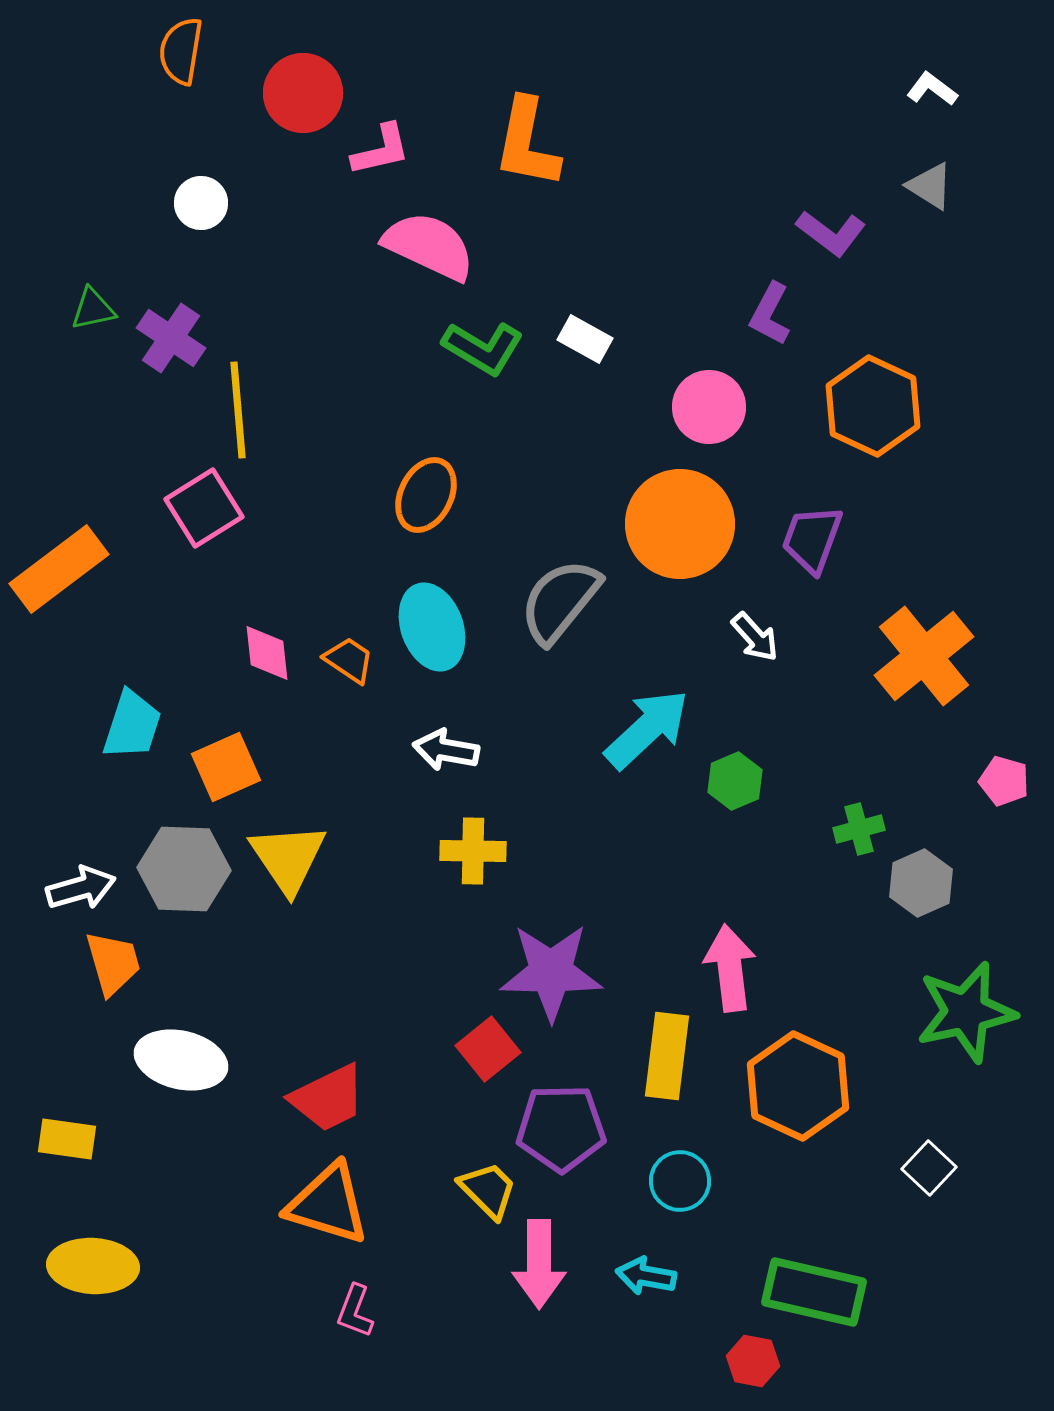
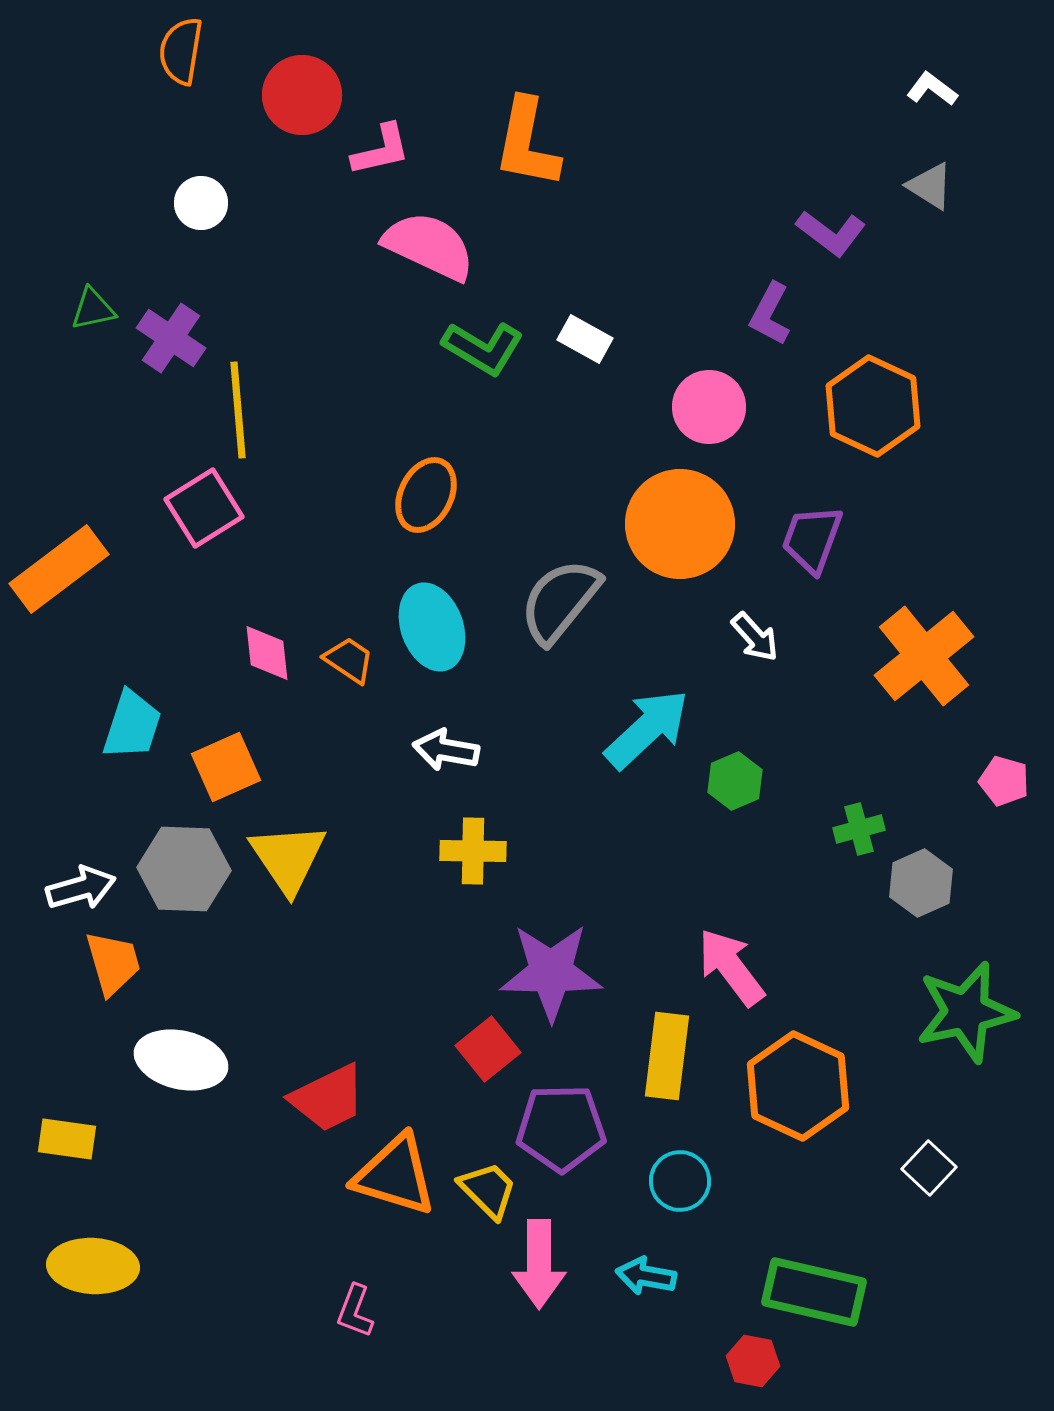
red circle at (303, 93): moved 1 px left, 2 px down
pink arrow at (730, 968): moved 1 px right, 1 px up; rotated 30 degrees counterclockwise
orange triangle at (328, 1204): moved 67 px right, 29 px up
